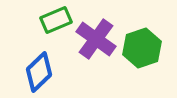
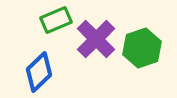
purple cross: rotated 9 degrees clockwise
